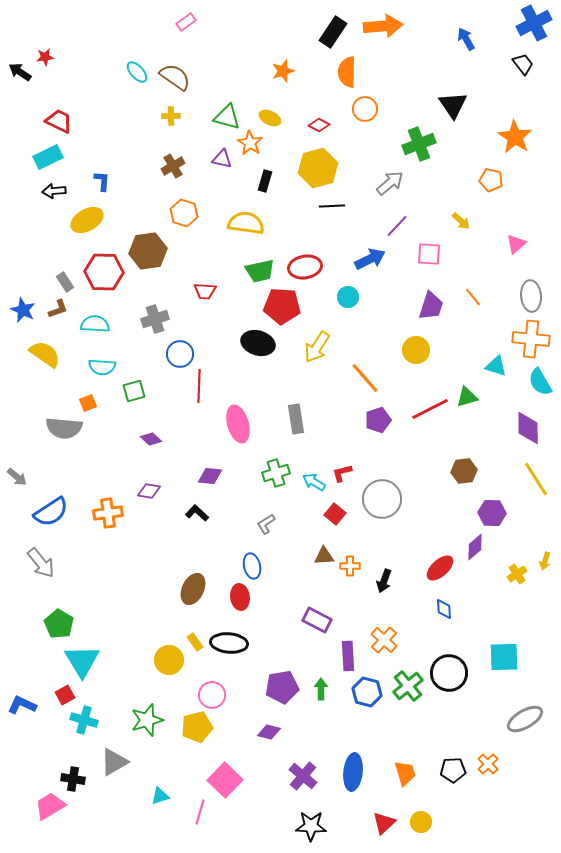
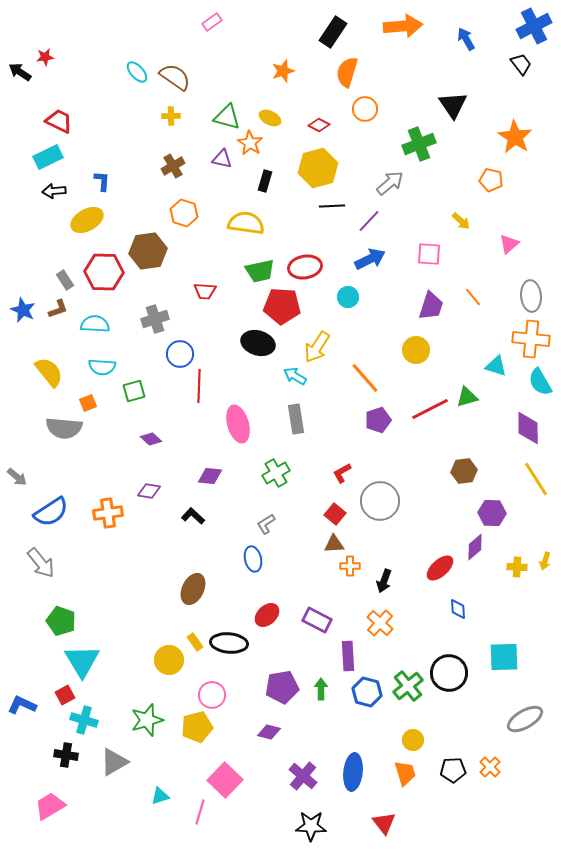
pink rectangle at (186, 22): moved 26 px right
blue cross at (534, 23): moved 3 px down
orange arrow at (383, 26): moved 20 px right
black trapezoid at (523, 64): moved 2 px left
orange semicircle at (347, 72): rotated 16 degrees clockwise
purple line at (397, 226): moved 28 px left, 5 px up
pink triangle at (516, 244): moved 7 px left
gray rectangle at (65, 282): moved 2 px up
yellow semicircle at (45, 354): moved 4 px right, 18 px down; rotated 16 degrees clockwise
green cross at (276, 473): rotated 12 degrees counterclockwise
red L-shape at (342, 473): rotated 15 degrees counterclockwise
cyan arrow at (314, 482): moved 19 px left, 106 px up
gray circle at (382, 499): moved 2 px left, 2 px down
black L-shape at (197, 513): moved 4 px left, 3 px down
brown triangle at (324, 556): moved 10 px right, 12 px up
blue ellipse at (252, 566): moved 1 px right, 7 px up
yellow cross at (517, 574): moved 7 px up; rotated 36 degrees clockwise
red ellipse at (240, 597): moved 27 px right, 18 px down; rotated 55 degrees clockwise
blue diamond at (444, 609): moved 14 px right
green pentagon at (59, 624): moved 2 px right, 3 px up; rotated 12 degrees counterclockwise
orange cross at (384, 640): moved 4 px left, 17 px up
orange cross at (488, 764): moved 2 px right, 3 px down
black cross at (73, 779): moved 7 px left, 24 px up
yellow circle at (421, 822): moved 8 px left, 82 px up
red triangle at (384, 823): rotated 25 degrees counterclockwise
